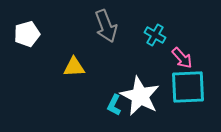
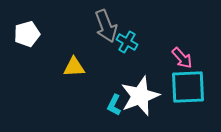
cyan cross: moved 28 px left, 7 px down
white star: rotated 24 degrees clockwise
